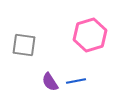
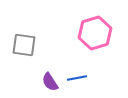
pink hexagon: moved 5 px right, 2 px up
blue line: moved 1 px right, 3 px up
